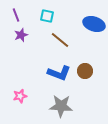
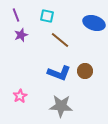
blue ellipse: moved 1 px up
pink star: rotated 16 degrees counterclockwise
